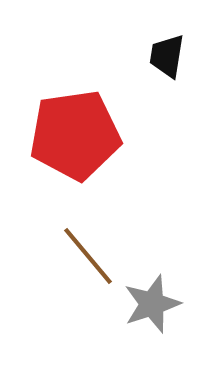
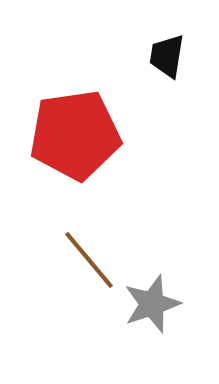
brown line: moved 1 px right, 4 px down
